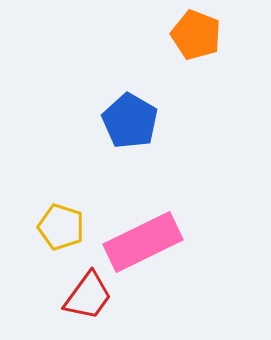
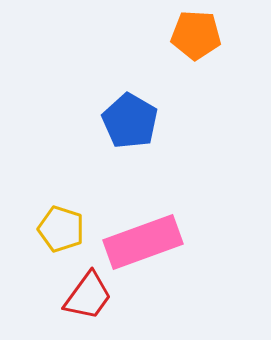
orange pentagon: rotated 18 degrees counterclockwise
yellow pentagon: moved 2 px down
pink rectangle: rotated 6 degrees clockwise
